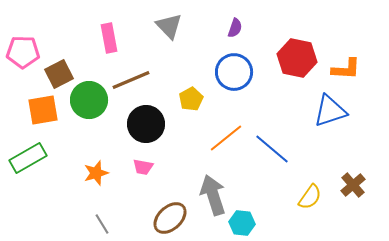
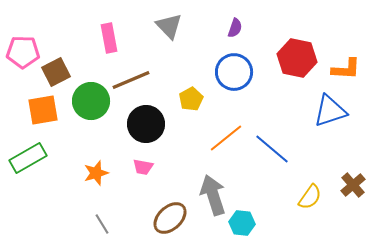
brown square: moved 3 px left, 2 px up
green circle: moved 2 px right, 1 px down
